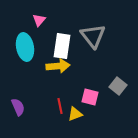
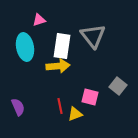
pink triangle: rotated 32 degrees clockwise
